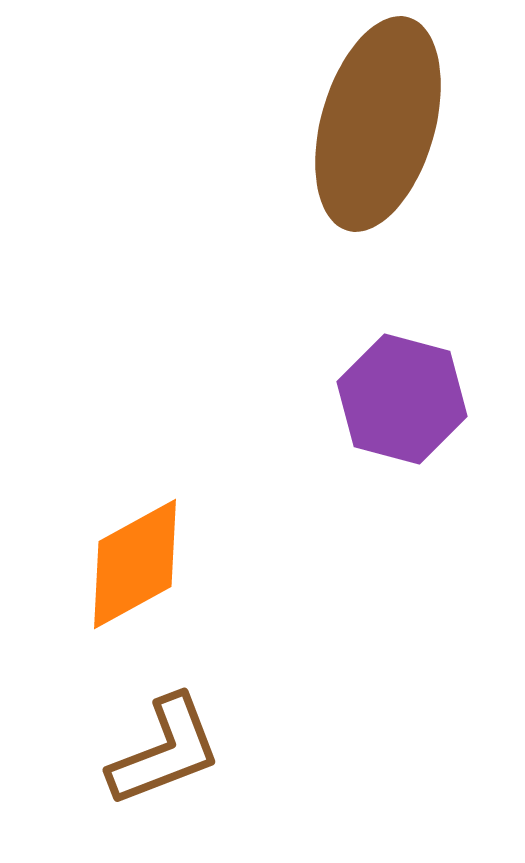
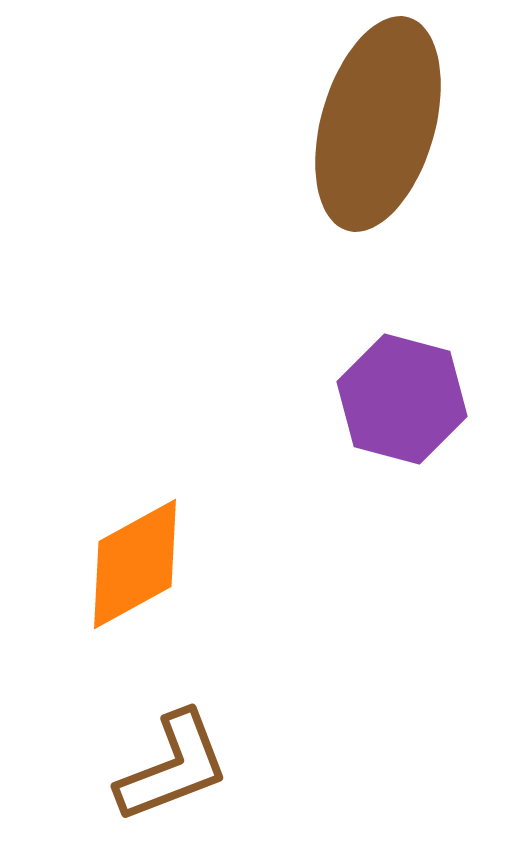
brown L-shape: moved 8 px right, 16 px down
